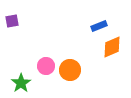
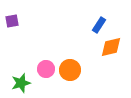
blue rectangle: moved 1 px up; rotated 35 degrees counterclockwise
orange diamond: moved 1 px left; rotated 10 degrees clockwise
pink circle: moved 3 px down
green star: rotated 18 degrees clockwise
